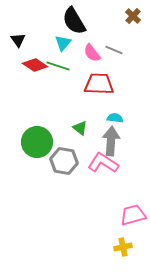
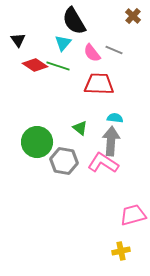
yellow cross: moved 2 px left, 4 px down
